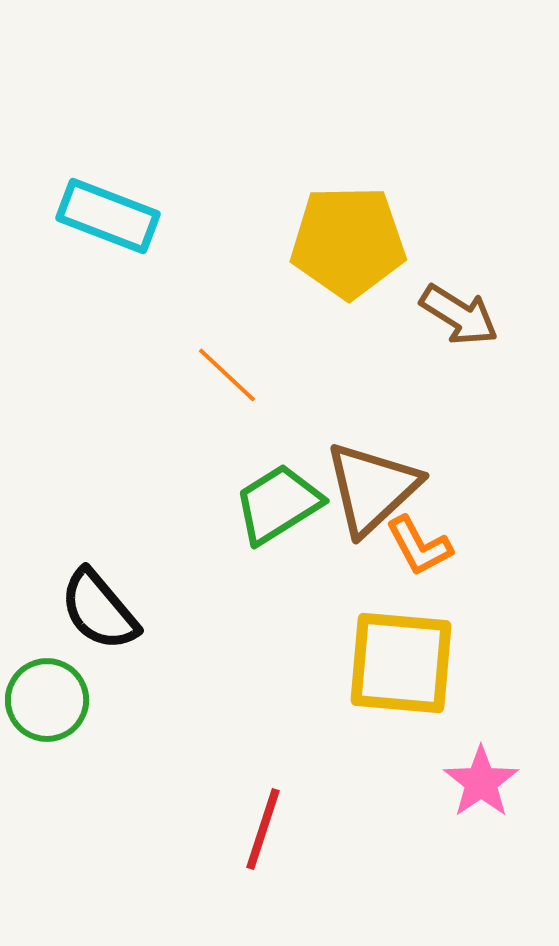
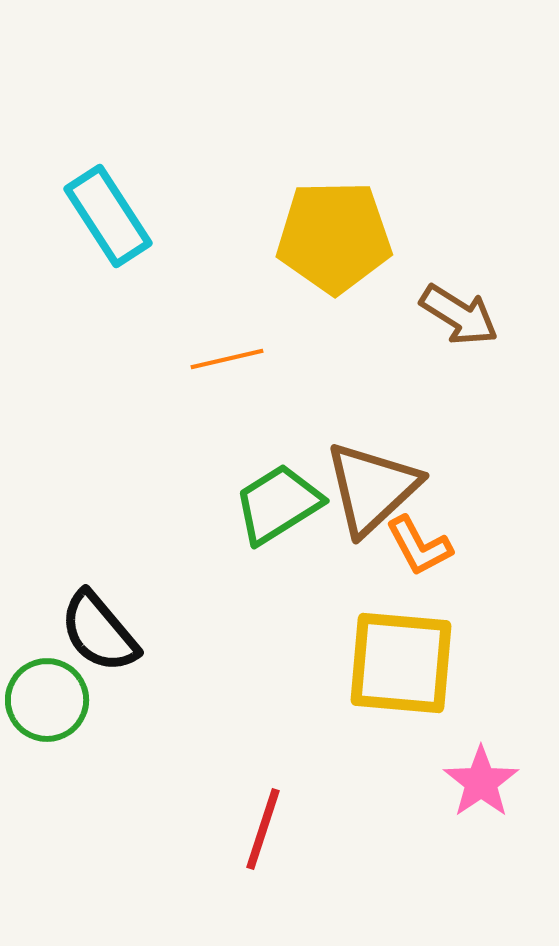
cyan rectangle: rotated 36 degrees clockwise
yellow pentagon: moved 14 px left, 5 px up
orange line: moved 16 px up; rotated 56 degrees counterclockwise
black semicircle: moved 22 px down
